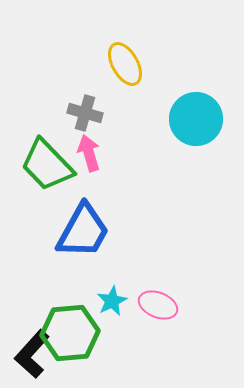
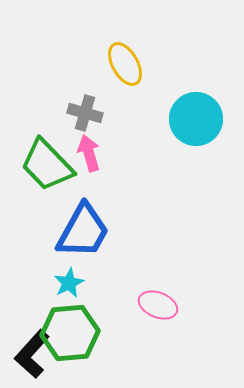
cyan star: moved 43 px left, 18 px up
